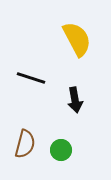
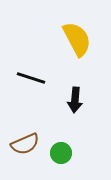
black arrow: rotated 15 degrees clockwise
brown semicircle: rotated 52 degrees clockwise
green circle: moved 3 px down
